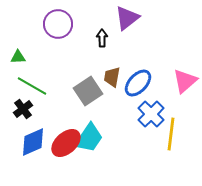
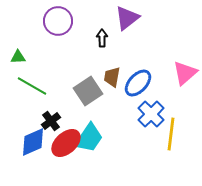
purple circle: moved 3 px up
pink triangle: moved 8 px up
black cross: moved 28 px right, 12 px down
